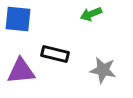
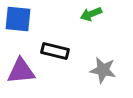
black rectangle: moved 3 px up
